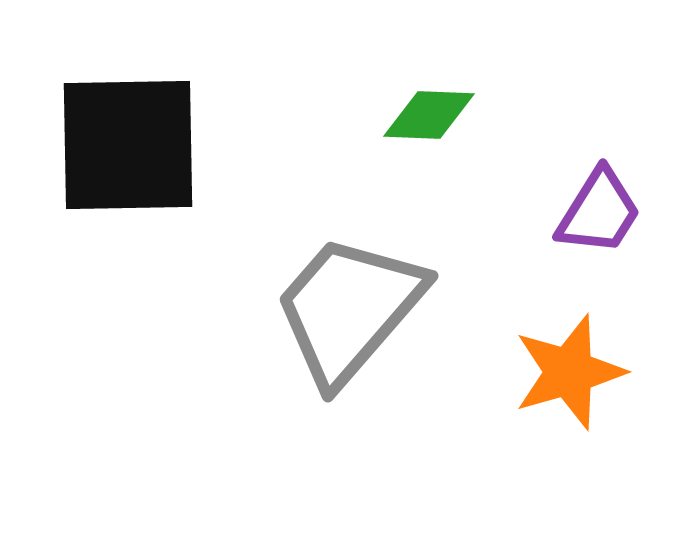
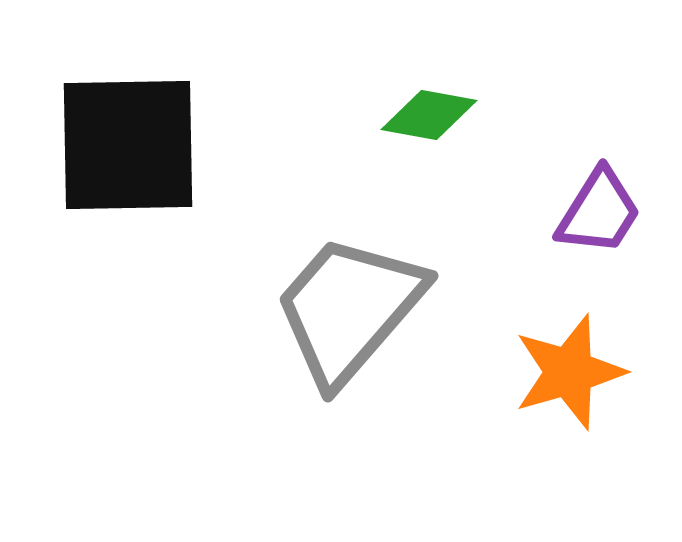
green diamond: rotated 8 degrees clockwise
